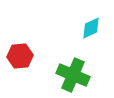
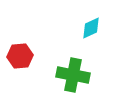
green cross: rotated 12 degrees counterclockwise
